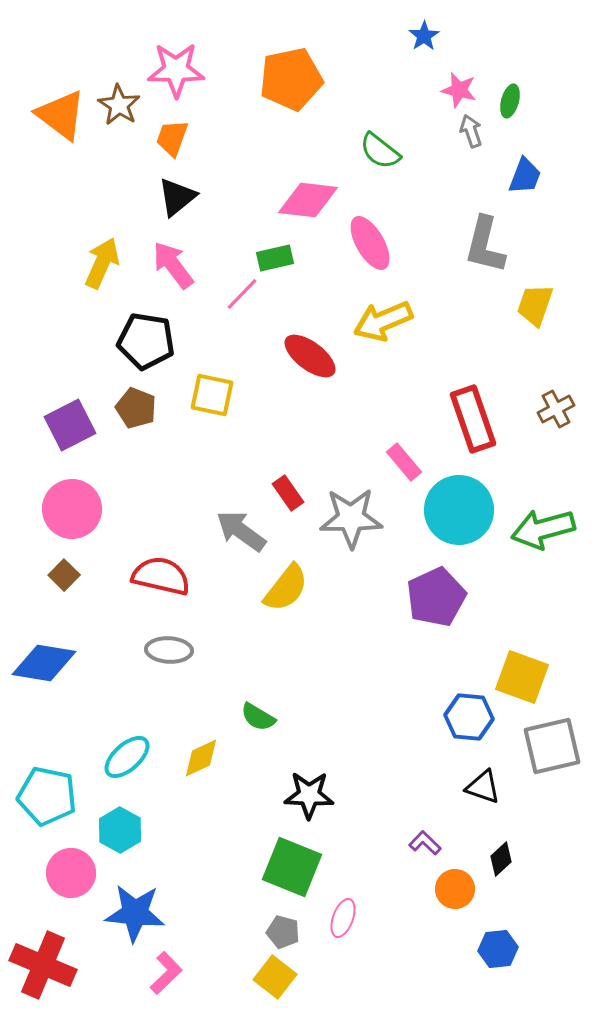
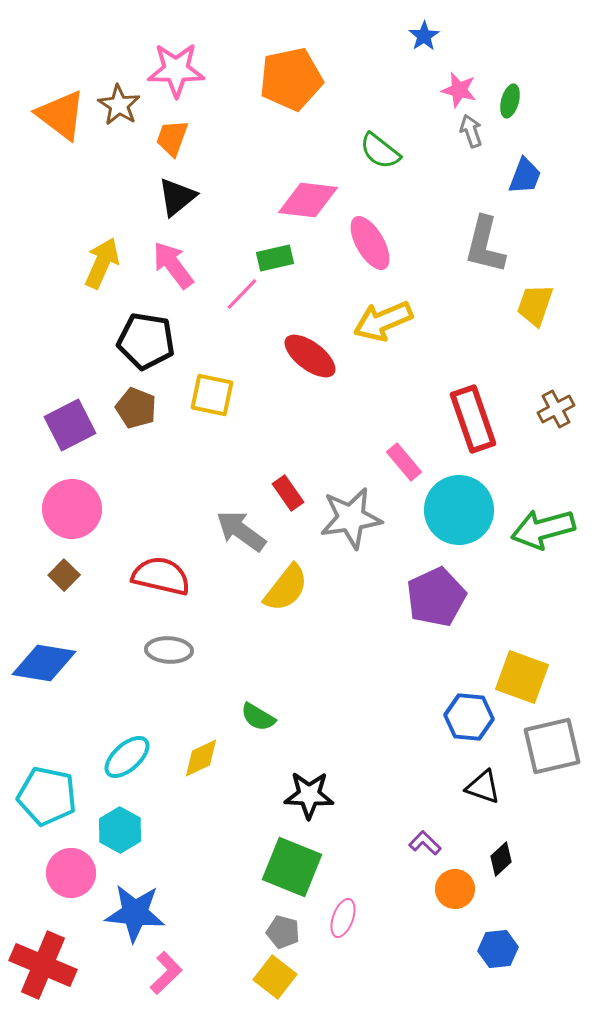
gray star at (351, 518): rotated 8 degrees counterclockwise
